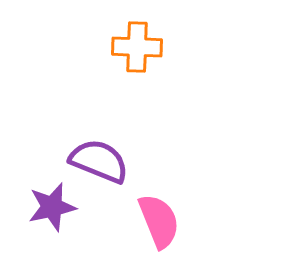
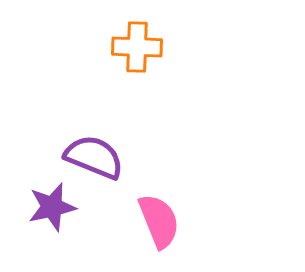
purple semicircle: moved 5 px left, 4 px up
